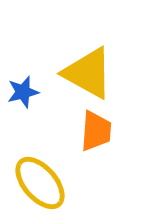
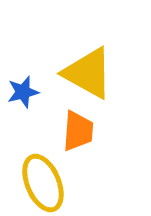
orange trapezoid: moved 18 px left
yellow ellipse: moved 3 px right; rotated 18 degrees clockwise
